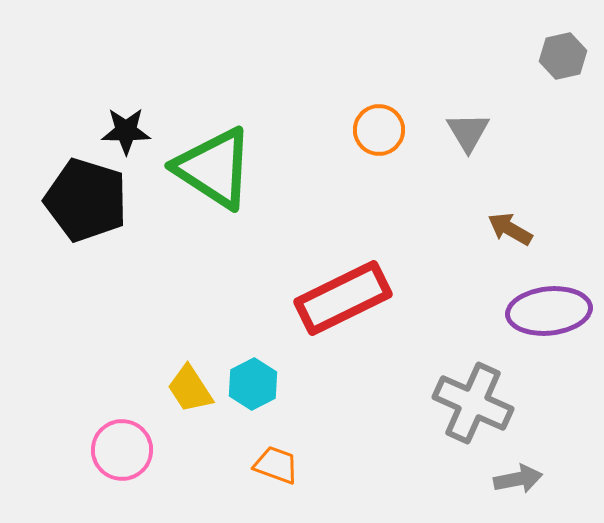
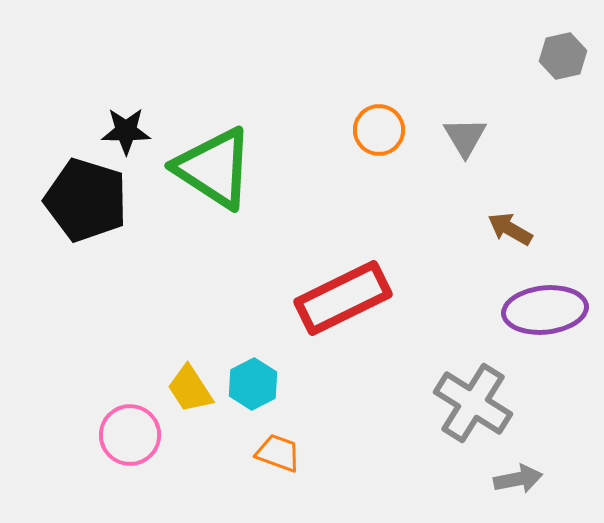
gray triangle: moved 3 px left, 5 px down
purple ellipse: moved 4 px left, 1 px up
gray cross: rotated 8 degrees clockwise
pink circle: moved 8 px right, 15 px up
orange trapezoid: moved 2 px right, 12 px up
